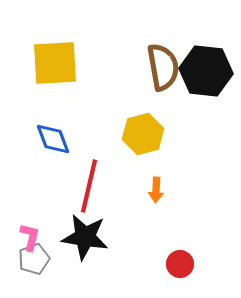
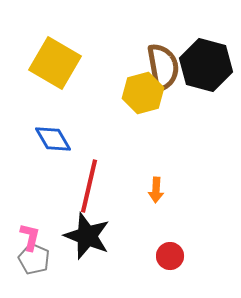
yellow square: rotated 33 degrees clockwise
black hexagon: moved 6 px up; rotated 9 degrees clockwise
yellow hexagon: moved 41 px up
blue diamond: rotated 9 degrees counterclockwise
black star: moved 2 px right, 1 px up; rotated 12 degrees clockwise
gray pentagon: rotated 28 degrees counterclockwise
red circle: moved 10 px left, 8 px up
